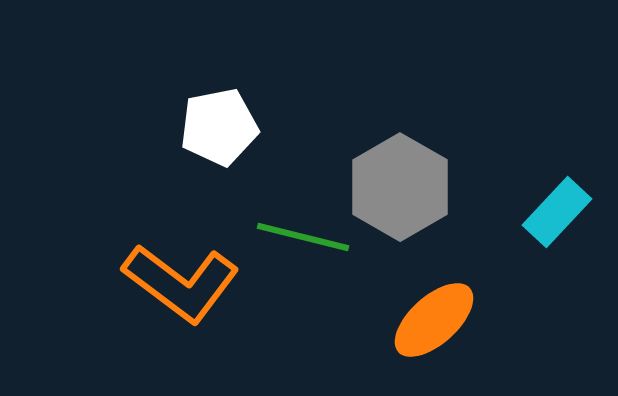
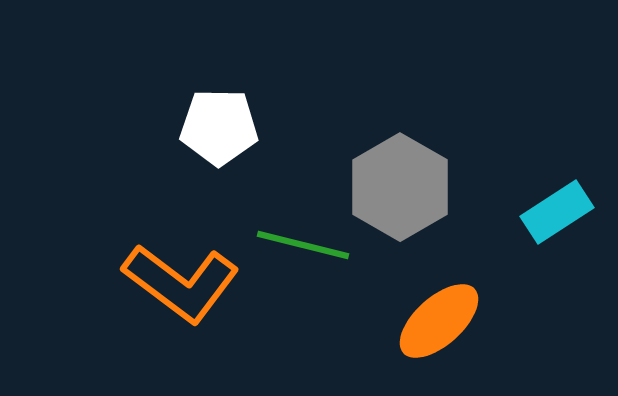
white pentagon: rotated 12 degrees clockwise
cyan rectangle: rotated 14 degrees clockwise
green line: moved 8 px down
orange ellipse: moved 5 px right, 1 px down
